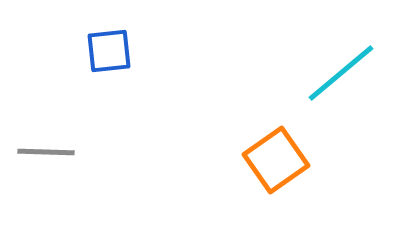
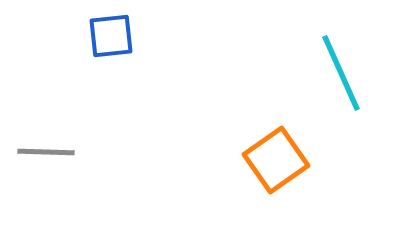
blue square: moved 2 px right, 15 px up
cyan line: rotated 74 degrees counterclockwise
